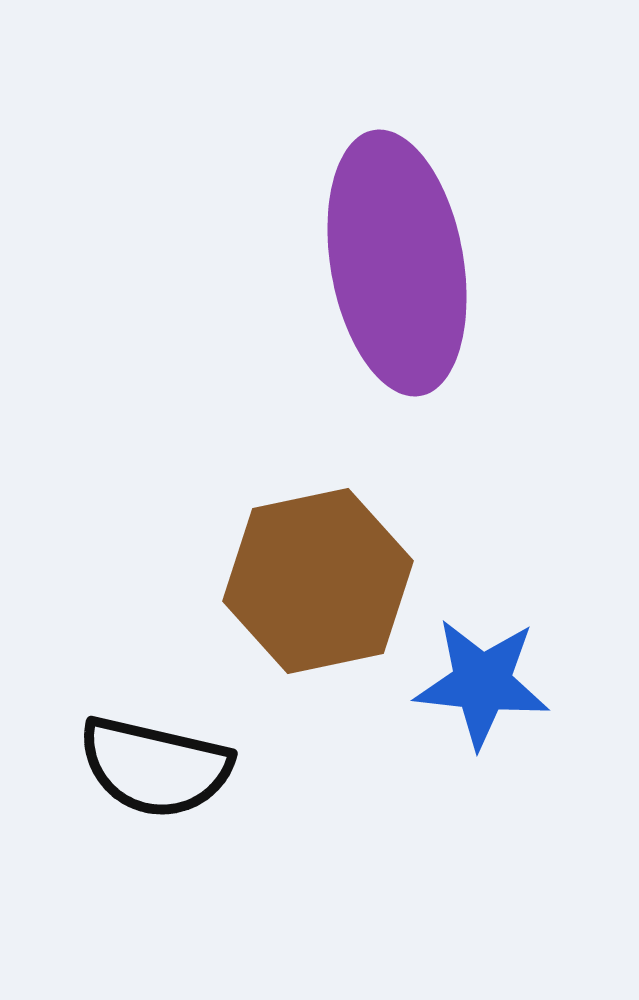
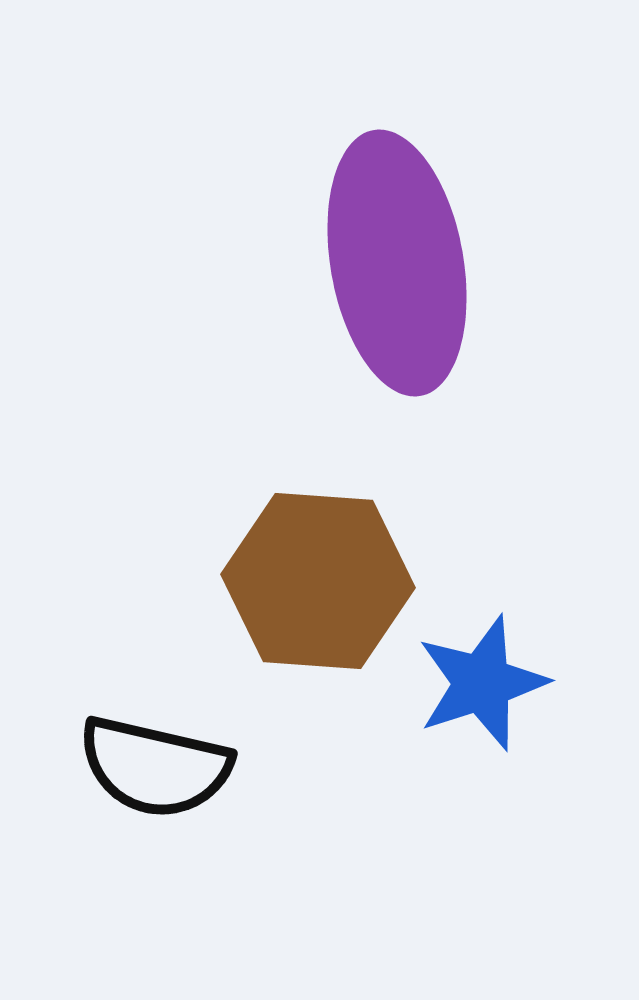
brown hexagon: rotated 16 degrees clockwise
blue star: rotated 24 degrees counterclockwise
